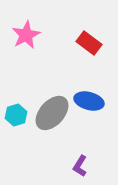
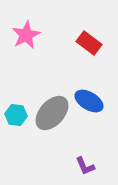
blue ellipse: rotated 16 degrees clockwise
cyan hexagon: rotated 25 degrees clockwise
purple L-shape: moved 5 px right; rotated 55 degrees counterclockwise
